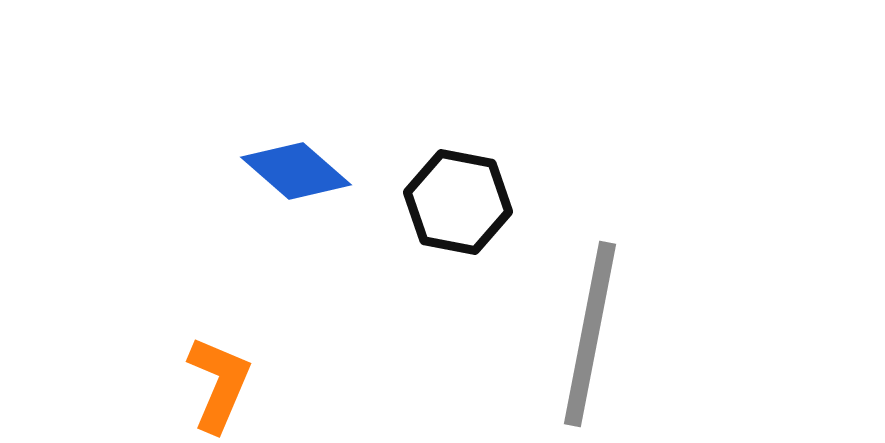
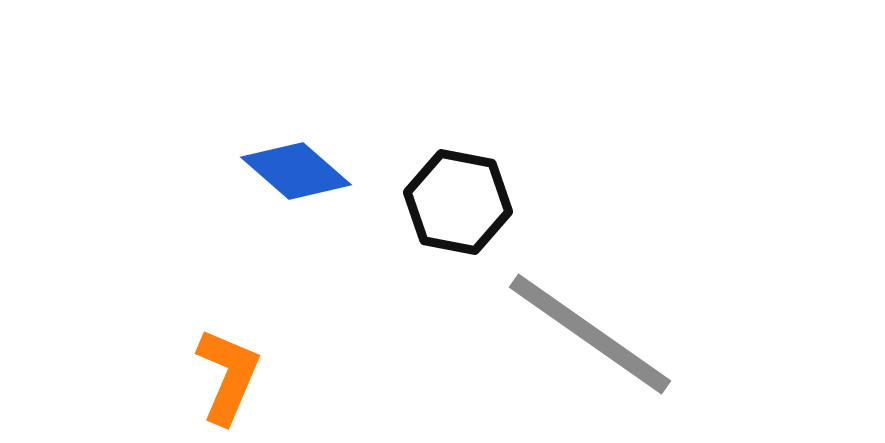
gray line: rotated 66 degrees counterclockwise
orange L-shape: moved 9 px right, 8 px up
